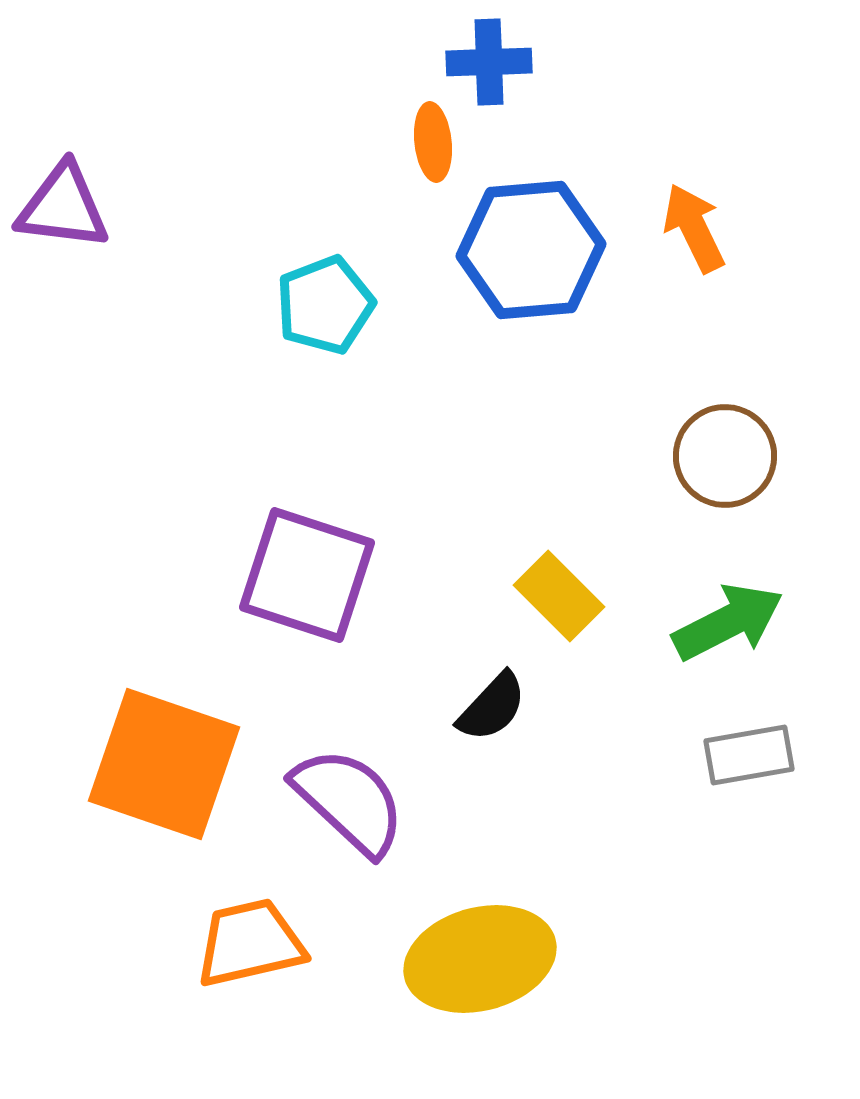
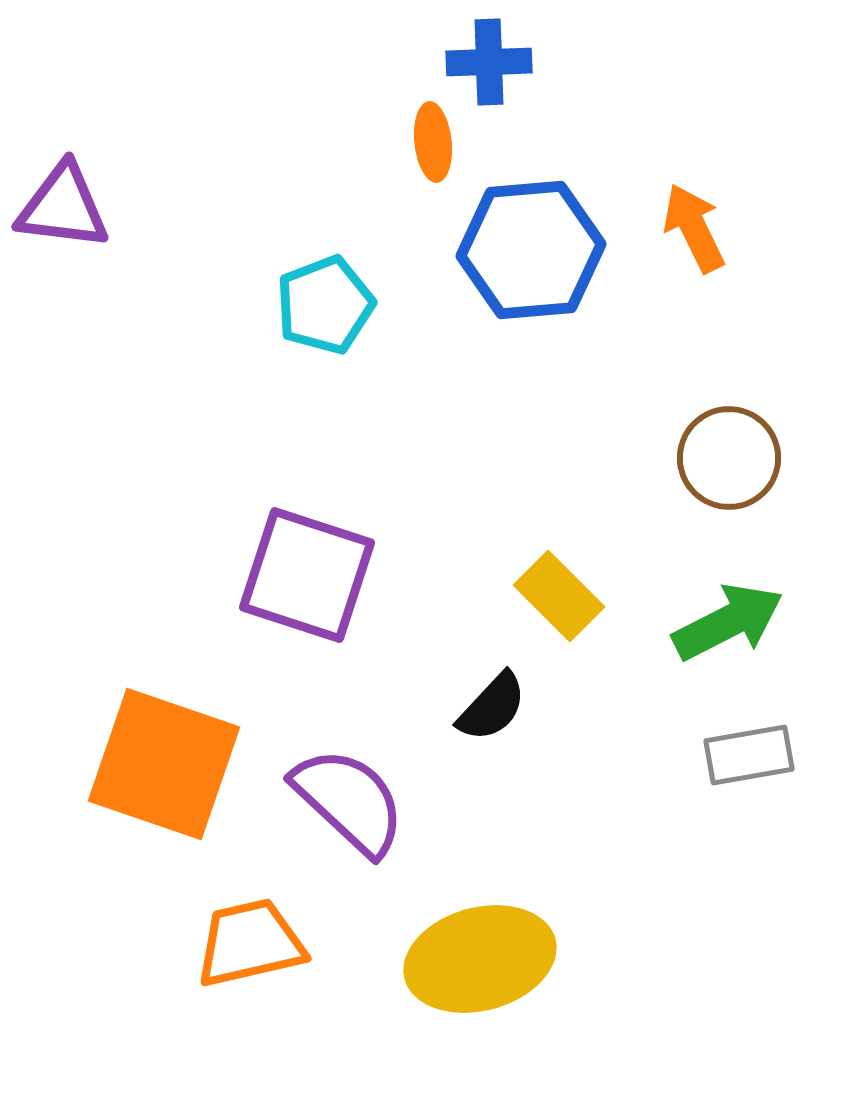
brown circle: moved 4 px right, 2 px down
